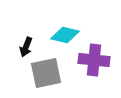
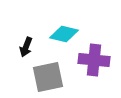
cyan diamond: moved 1 px left, 1 px up
gray square: moved 2 px right, 4 px down
